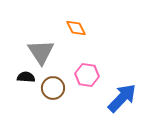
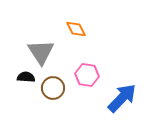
orange diamond: moved 1 px down
